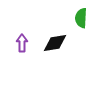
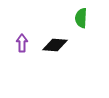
black diamond: moved 2 px down; rotated 15 degrees clockwise
